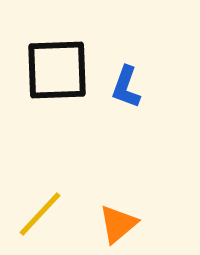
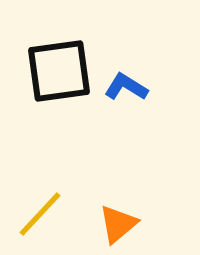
black square: moved 2 px right, 1 px down; rotated 6 degrees counterclockwise
blue L-shape: rotated 102 degrees clockwise
